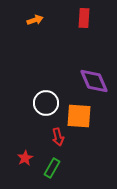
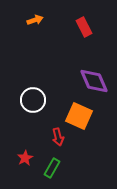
red rectangle: moved 9 px down; rotated 30 degrees counterclockwise
white circle: moved 13 px left, 3 px up
orange square: rotated 20 degrees clockwise
